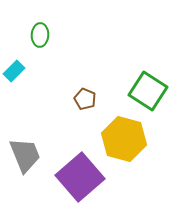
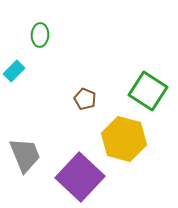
purple square: rotated 6 degrees counterclockwise
